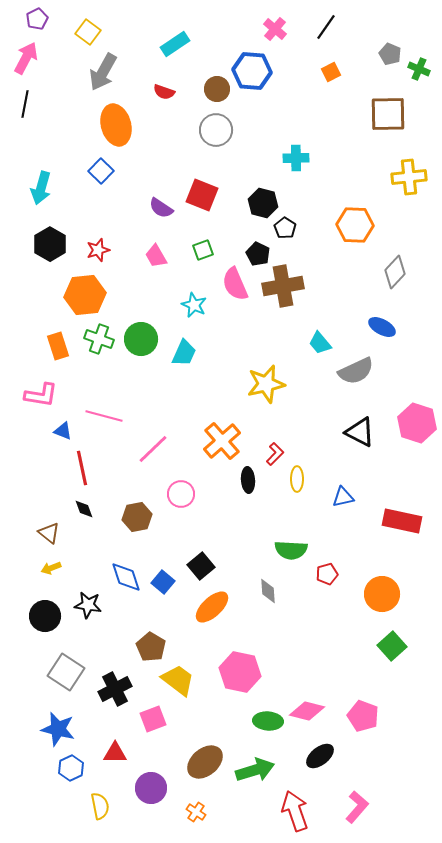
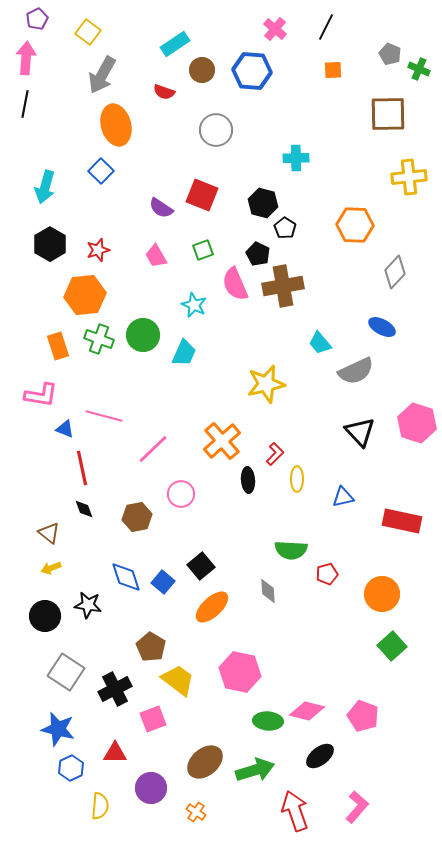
black line at (326, 27): rotated 8 degrees counterclockwise
pink arrow at (26, 58): rotated 24 degrees counterclockwise
gray arrow at (103, 72): moved 1 px left, 3 px down
orange square at (331, 72): moved 2 px right, 2 px up; rotated 24 degrees clockwise
brown circle at (217, 89): moved 15 px left, 19 px up
cyan arrow at (41, 188): moved 4 px right, 1 px up
green circle at (141, 339): moved 2 px right, 4 px up
blue triangle at (63, 431): moved 2 px right, 2 px up
black triangle at (360, 432): rotated 20 degrees clockwise
yellow semicircle at (100, 806): rotated 16 degrees clockwise
